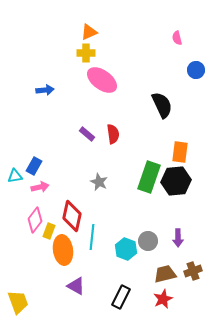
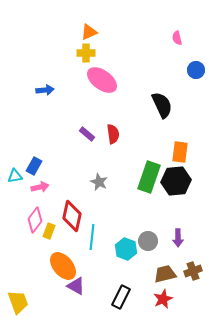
orange ellipse: moved 16 px down; rotated 32 degrees counterclockwise
